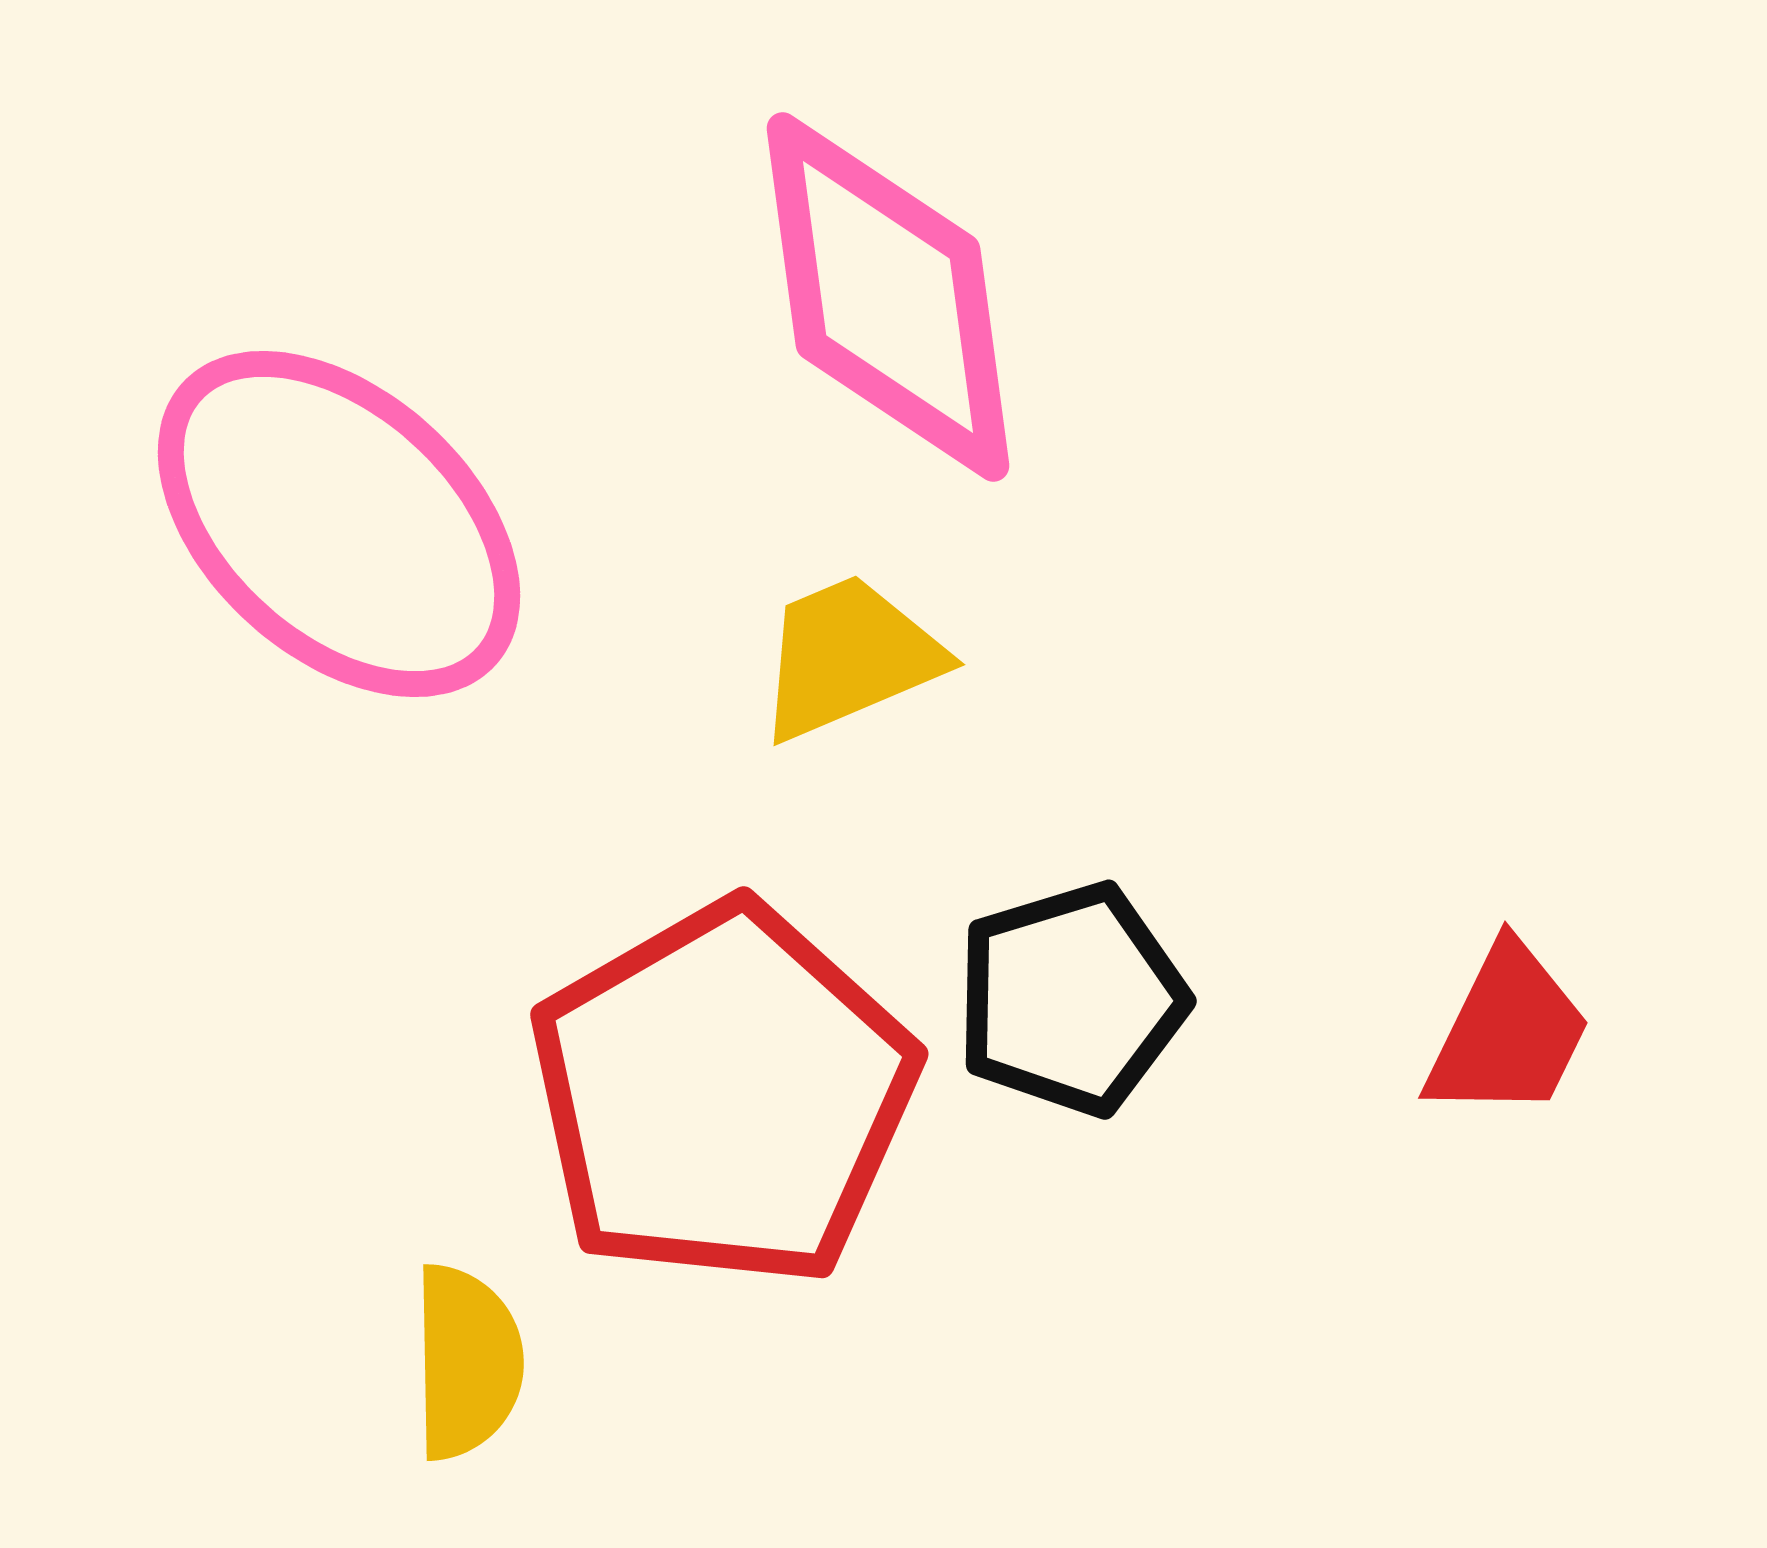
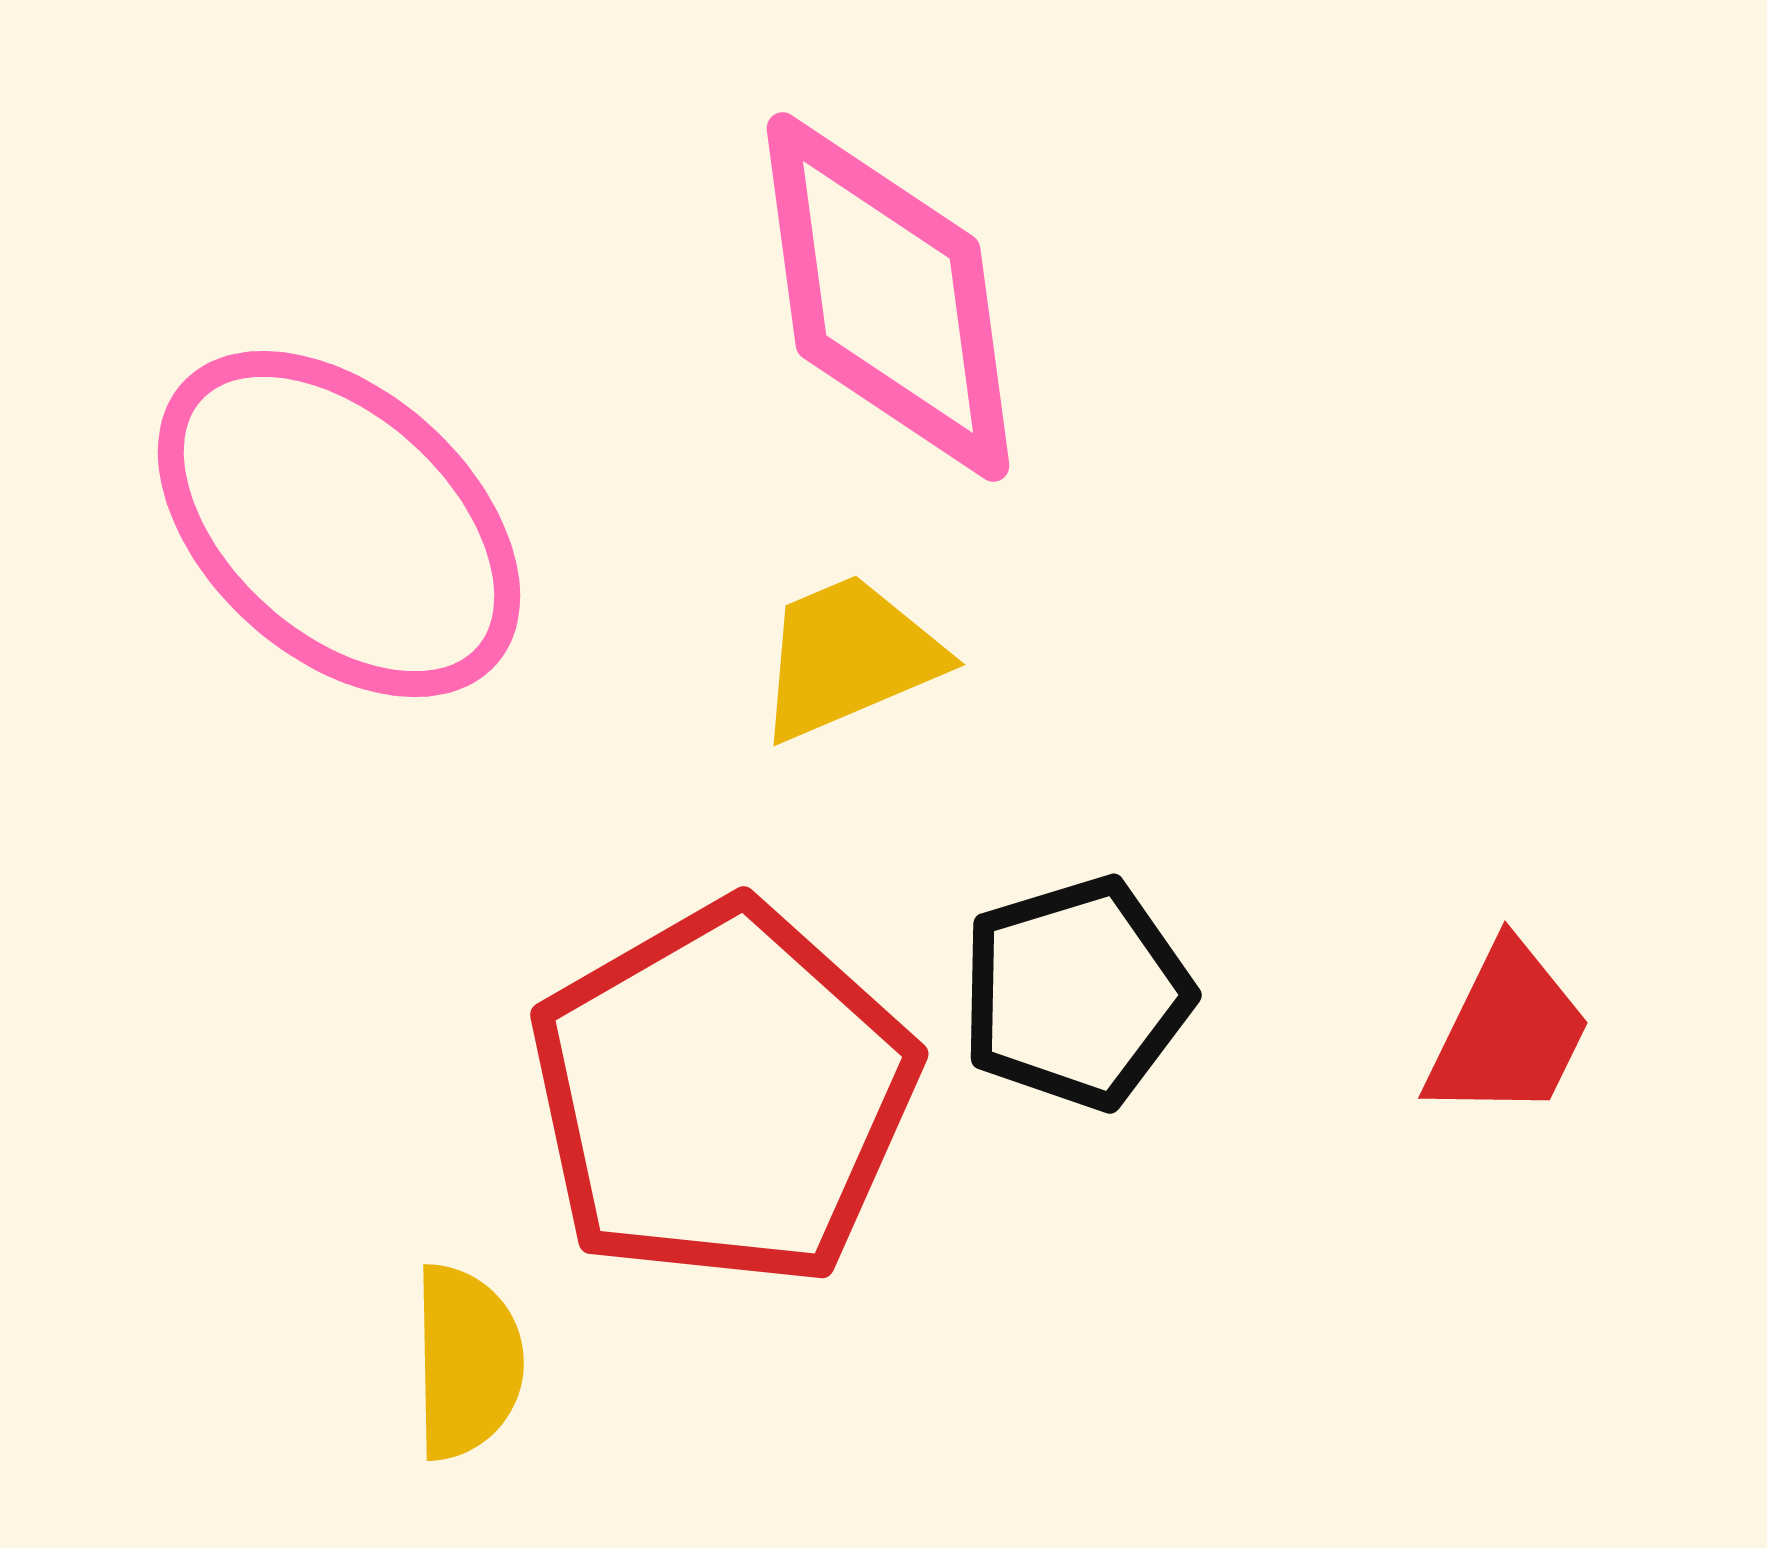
black pentagon: moved 5 px right, 6 px up
